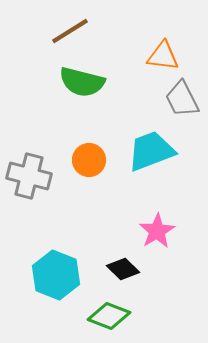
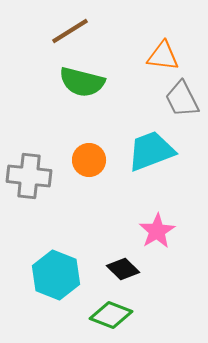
gray cross: rotated 9 degrees counterclockwise
green diamond: moved 2 px right, 1 px up
